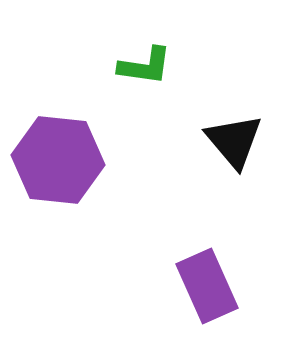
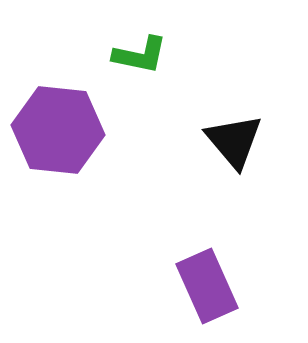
green L-shape: moved 5 px left, 11 px up; rotated 4 degrees clockwise
purple hexagon: moved 30 px up
